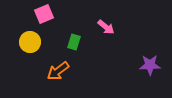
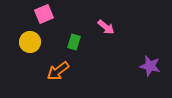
purple star: moved 1 px down; rotated 15 degrees clockwise
